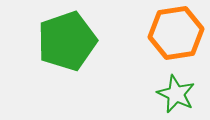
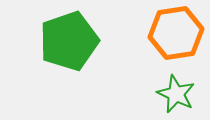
green pentagon: moved 2 px right
